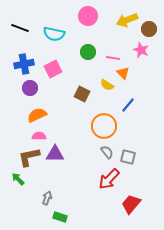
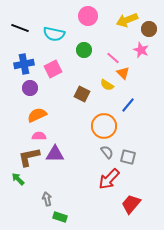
green circle: moved 4 px left, 2 px up
pink line: rotated 32 degrees clockwise
gray arrow: moved 1 px down; rotated 32 degrees counterclockwise
